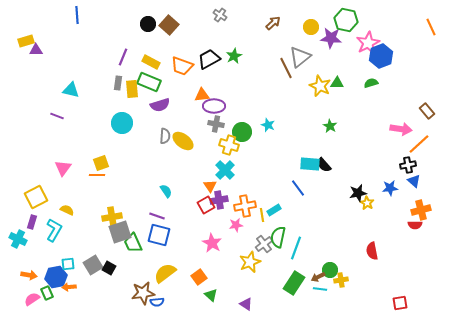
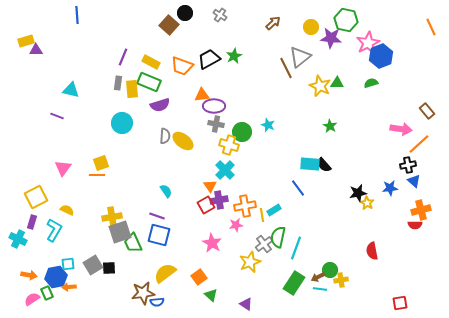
black circle at (148, 24): moved 37 px right, 11 px up
black square at (109, 268): rotated 32 degrees counterclockwise
